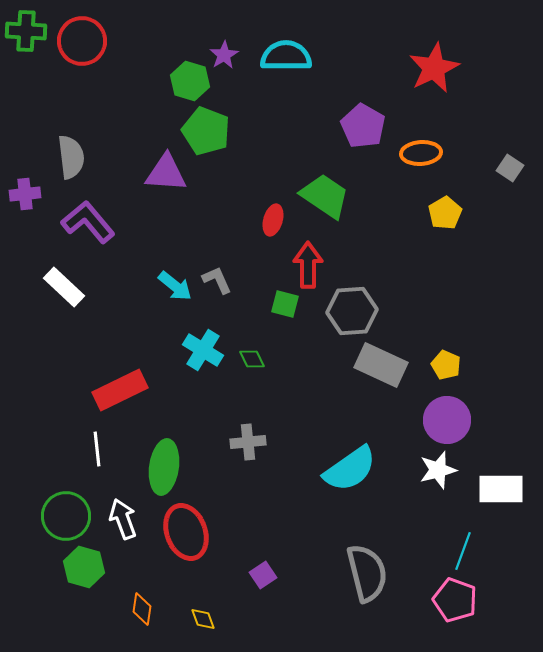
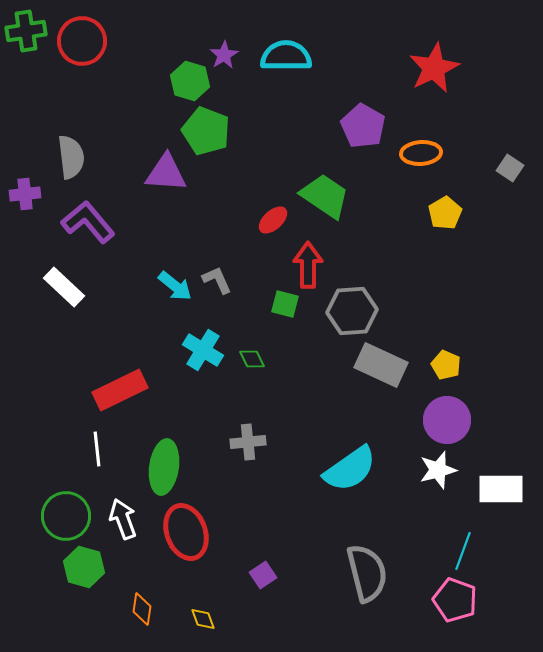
green cross at (26, 31): rotated 12 degrees counterclockwise
red ellipse at (273, 220): rotated 32 degrees clockwise
